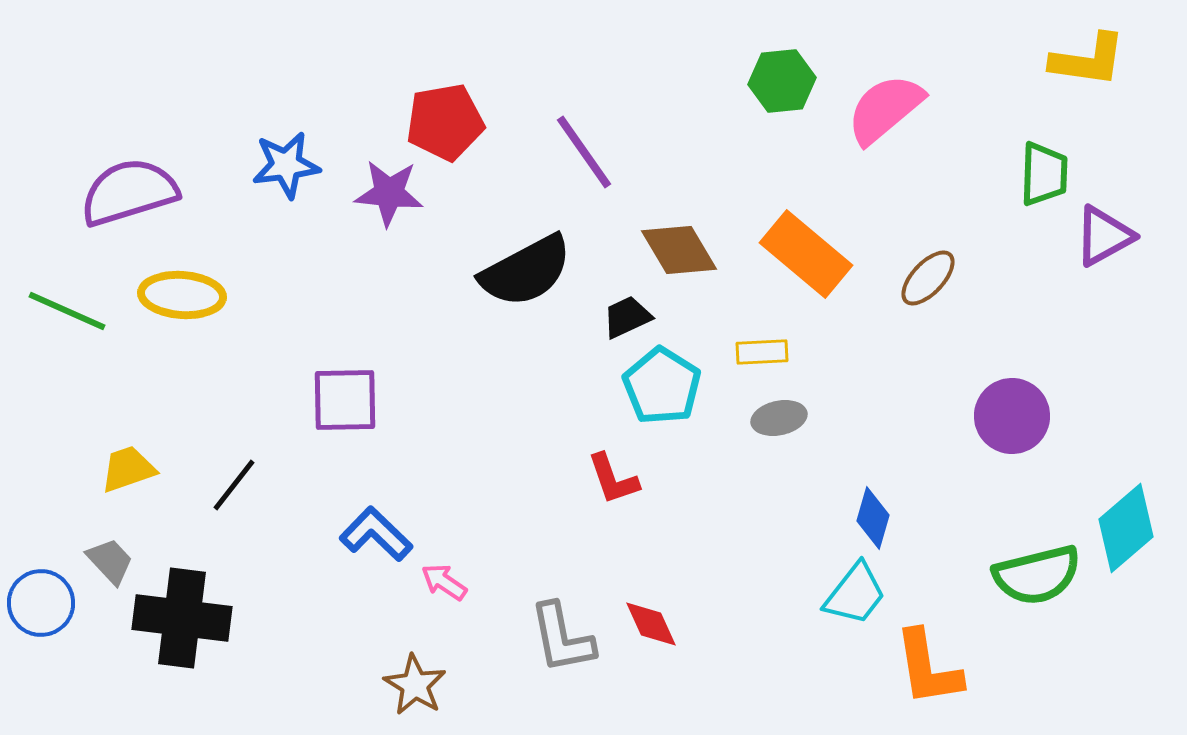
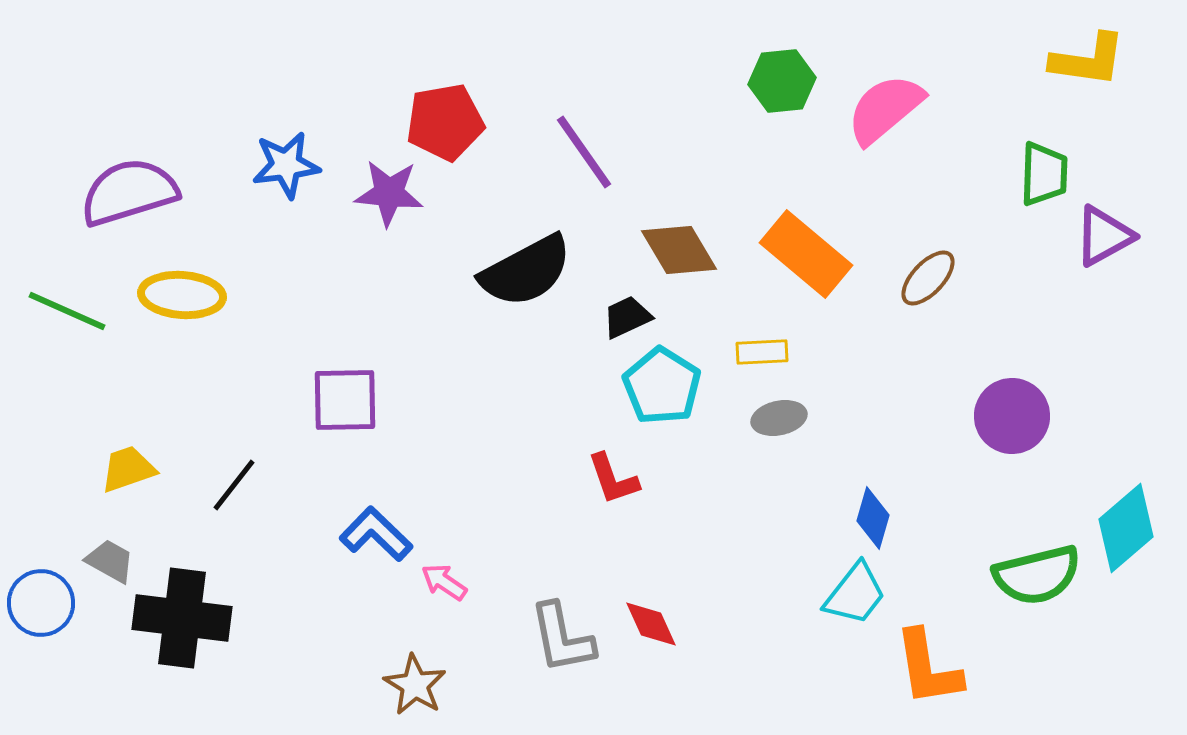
gray trapezoid: rotated 18 degrees counterclockwise
